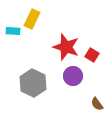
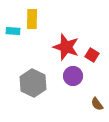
yellow rectangle: rotated 24 degrees counterclockwise
